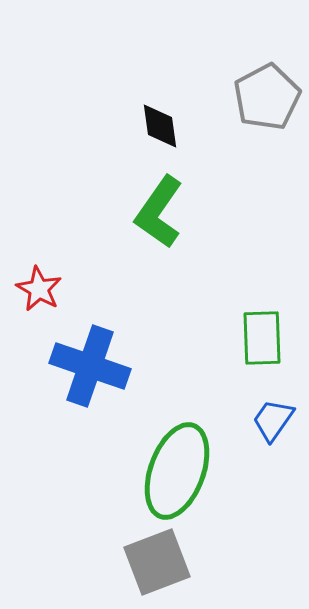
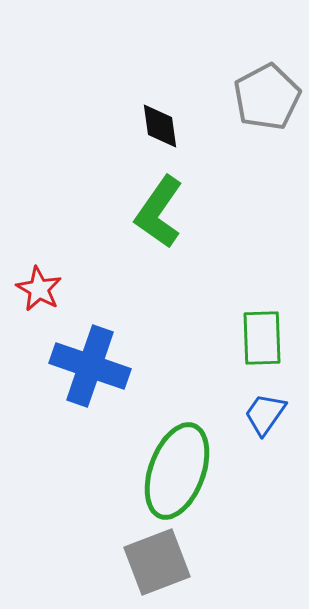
blue trapezoid: moved 8 px left, 6 px up
